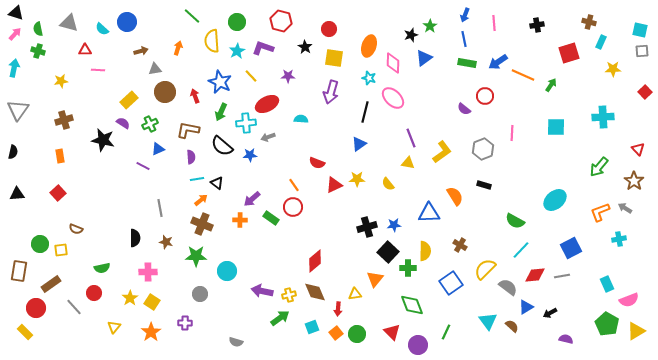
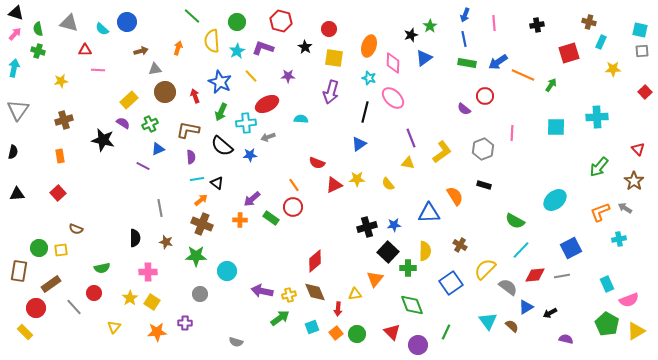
cyan cross at (603, 117): moved 6 px left
green circle at (40, 244): moved 1 px left, 4 px down
orange star at (151, 332): moved 6 px right; rotated 30 degrees clockwise
